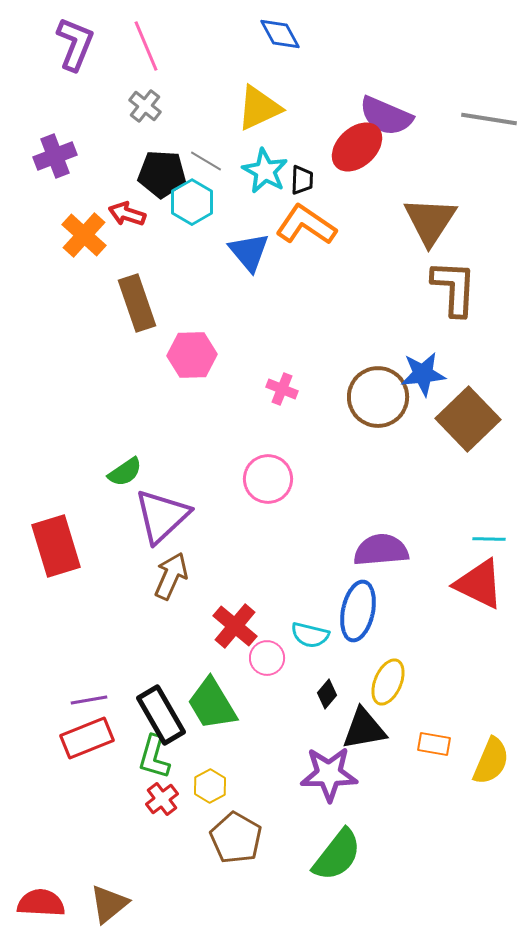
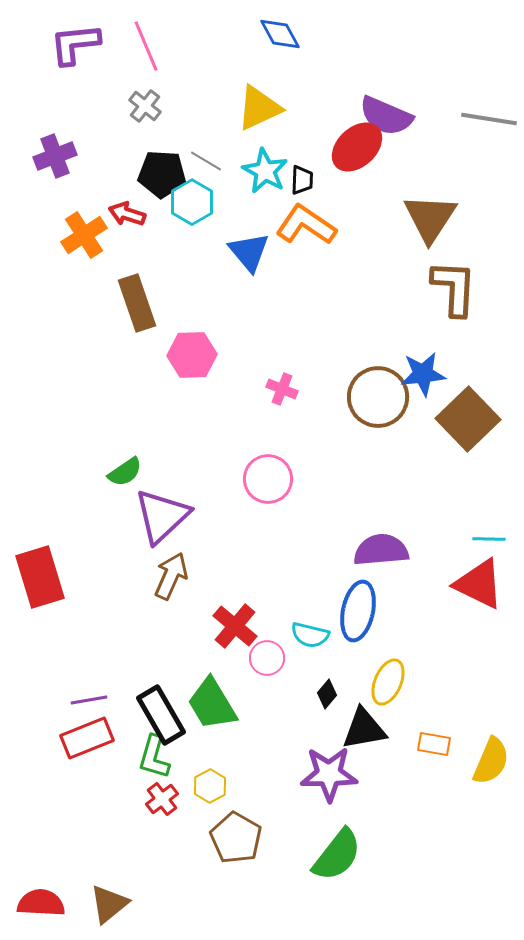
purple L-shape at (75, 44): rotated 118 degrees counterclockwise
brown triangle at (430, 221): moved 3 px up
orange cross at (84, 235): rotated 15 degrees clockwise
red rectangle at (56, 546): moved 16 px left, 31 px down
